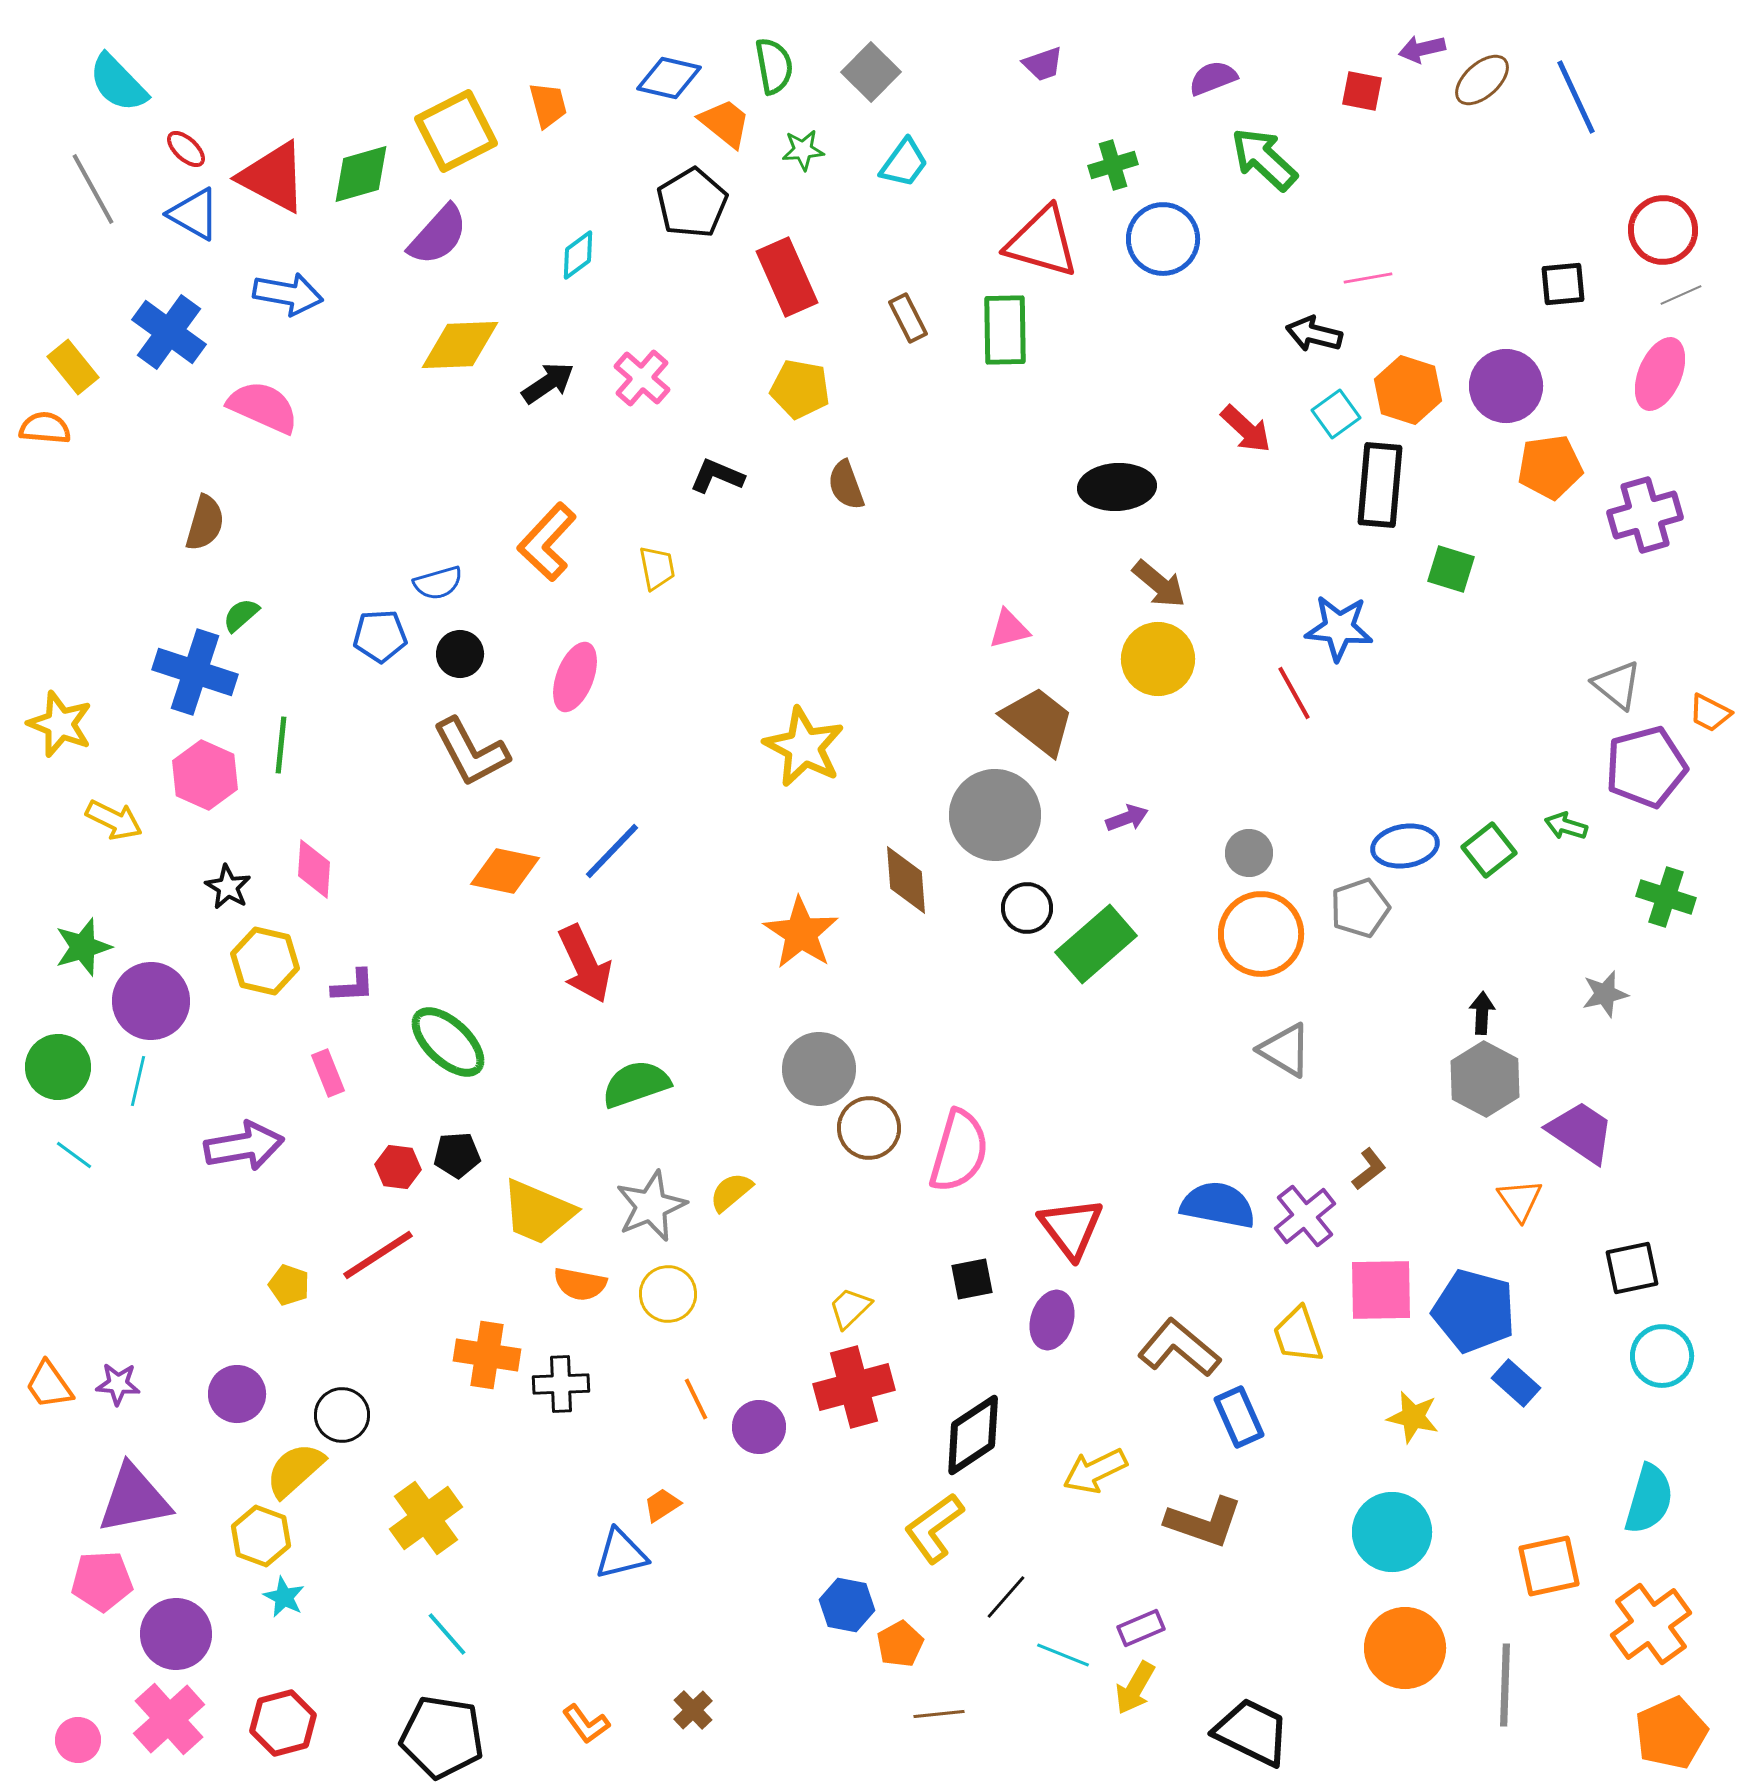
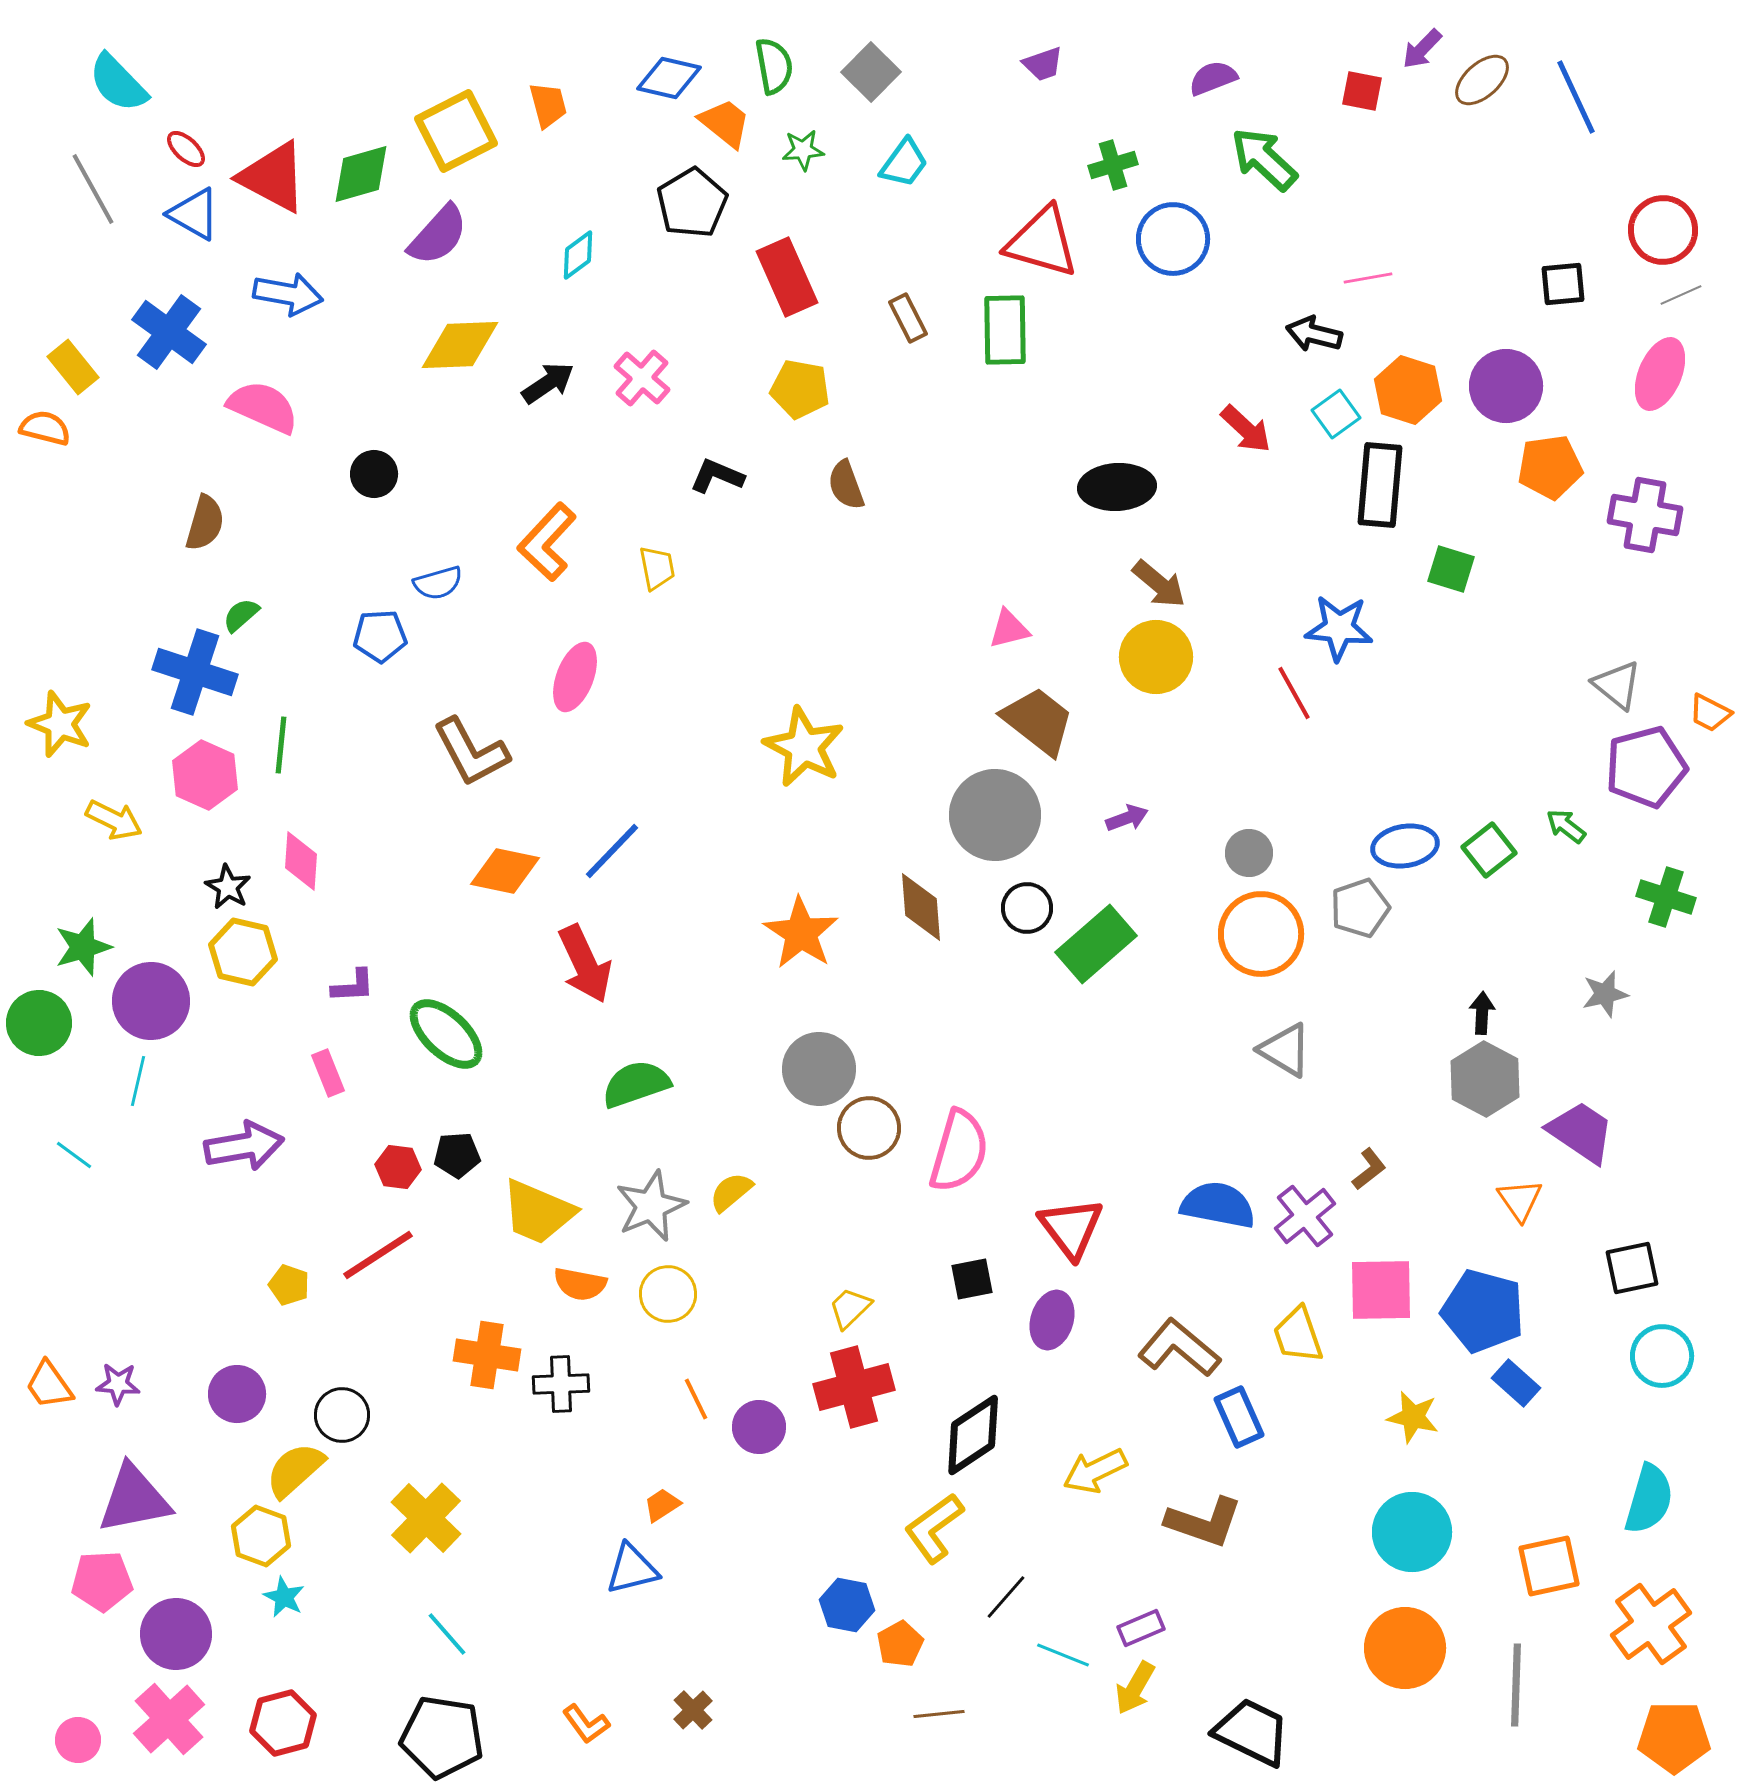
purple arrow at (1422, 49): rotated 33 degrees counterclockwise
blue circle at (1163, 239): moved 10 px right
orange semicircle at (45, 428): rotated 9 degrees clockwise
purple cross at (1645, 515): rotated 26 degrees clockwise
black circle at (460, 654): moved 86 px left, 180 px up
yellow circle at (1158, 659): moved 2 px left, 2 px up
green arrow at (1566, 826): rotated 21 degrees clockwise
pink diamond at (314, 869): moved 13 px left, 8 px up
brown diamond at (906, 880): moved 15 px right, 27 px down
yellow hexagon at (265, 961): moved 22 px left, 9 px up
green ellipse at (448, 1042): moved 2 px left, 8 px up
green circle at (58, 1067): moved 19 px left, 44 px up
blue pentagon at (1474, 1311): moved 9 px right
yellow cross at (426, 1518): rotated 10 degrees counterclockwise
cyan circle at (1392, 1532): moved 20 px right
blue triangle at (621, 1554): moved 11 px right, 15 px down
gray line at (1505, 1685): moved 11 px right
orange pentagon at (1671, 1733): moved 3 px right, 4 px down; rotated 24 degrees clockwise
